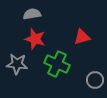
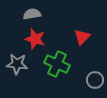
red triangle: rotated 30 degrees counterclockwise
